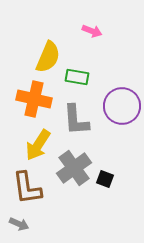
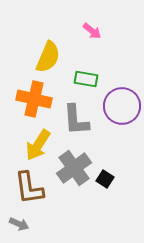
pink arrow: rotated 18 degrees clockwise
green rectangle: moved 9 px right, 2 px down
black square: rotated 12 degrees clockwise
brown L-shape: moved 2 px right
